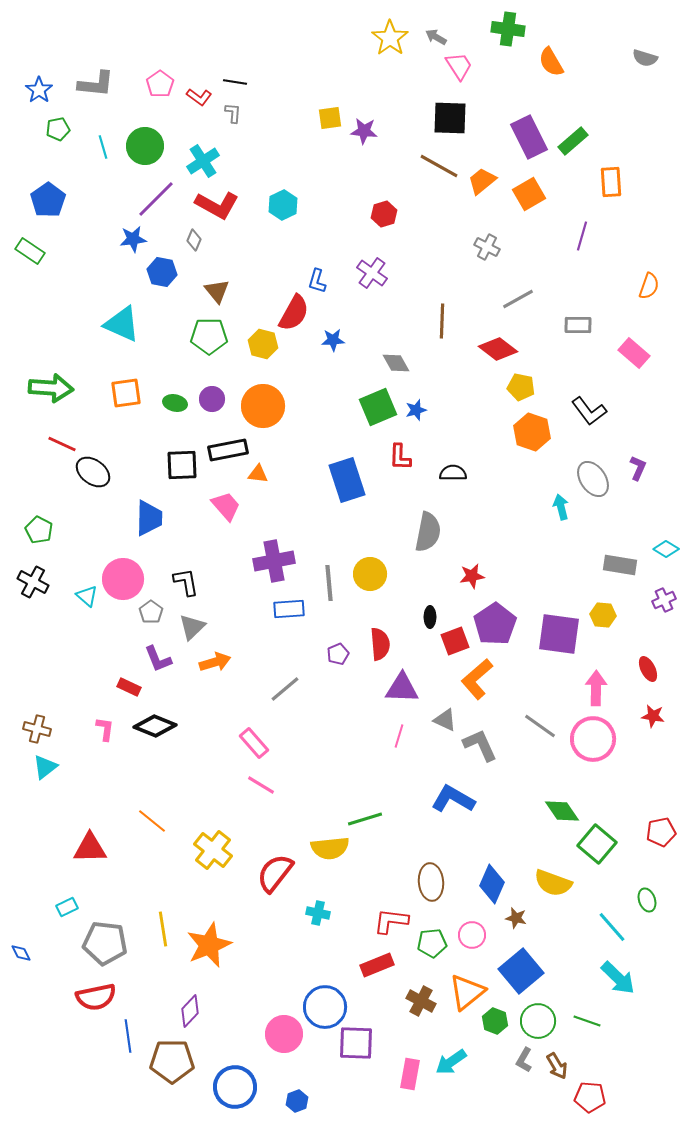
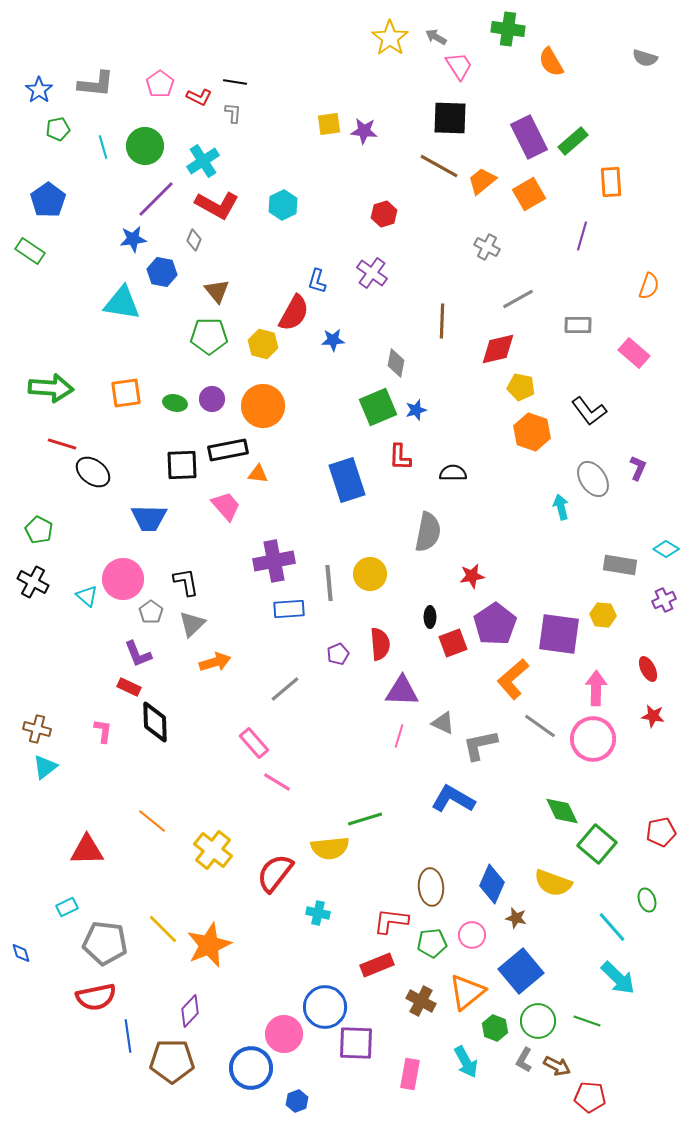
red L-shape at (199, 97): rotated 10 degrees counterclockwise
yellow square at (330, 118): moved 1 px left, 6 px down
cyan triangle at (122, 324): moved 21 px up; rotated 15 degrees counterclockwise
red diamond at (498, 349): rotated 51 degrees counterclockwise
gray diamond at (396, 363): rotated 40 degrees clockwise
red line at (62, 444): rotated 8 degrees counterclockwise
blue trapezoid at (149, 518): rotated 90 degrees clockwise
gray triangle at (192, 627): moved 3 px up
red square at (455, 641): moved 2 px left, 2 px down
purple L-shape at (158, 659): moved 20 px left, 5 px up
orange L-shape at (477, 679): moved 36 px right
purple triangle at (402, 688): moved 3 px down
gray triangle at (445, 720): moved 2 px left, 3 px down
black diamond at (155, 726): moved 4 px up; rotated 66 degrees clockwise
pink L-shape at (105, 729): moved 2 px left, 2 px down
gray L-shape at (480, 745): rotated 78 degrees counterclockwise
pink line at (261, 785): moved 16 px right, 3 px up
green diamond at (562, 811): rotated 9 degrees clockwise
red triangle at (90, 848): moved 3 px left, 2 px down
brown ellipse at (431, 882): moved 5 px down
yellow line at (163, 929): rotated 36 degrees counterclockwise
blue diamond at (21, 953): rotated 10 degrees clockwise
green hexagon at (495, 1021): moved 7 px down
cyan arrow at (451, 1062): moved 15 px right; rotated 84 degrees counterclockwise
brown arrow at (557, 1066): rotated 32 degrees counterclockwise
blue circle at (235, 1087): moved 16 px right, 19 px up
